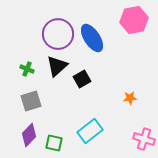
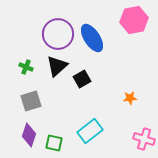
green cross: moved 1 px left, 2 px up
purple diamond: rotated 25 degrees counterclockwise
